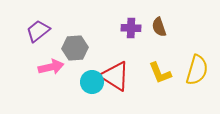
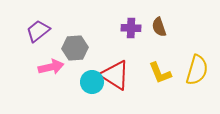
red triangle: moved 1 px up
